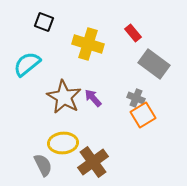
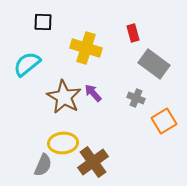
black square: moved 1 px left; rotated 18 degrees counterclockwise
red rectangle: rotated 24 degrees clockwise
yellow cross: moved 2 px left, 4 px down
purple arrow: moved 5 px up
orange square: moved 21 px right, 6 px down
gray semicircle: rotated 50 degrees clockwise
